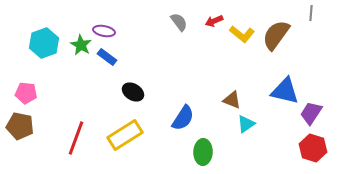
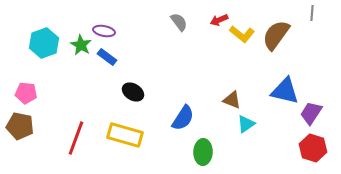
gray line: moved 1 px right
red arrow: moved 5 px right, 1 px up
yellow rectangle: rotated 48 degrees clockwise
